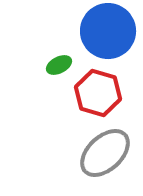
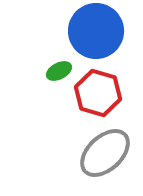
blue circle: moved 12 px left
green ellipse: moved 6 px down
